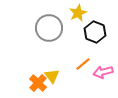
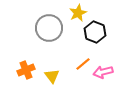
orange cross: moved 12 px left, 13 px up; rotated 24 degrees clockwise
